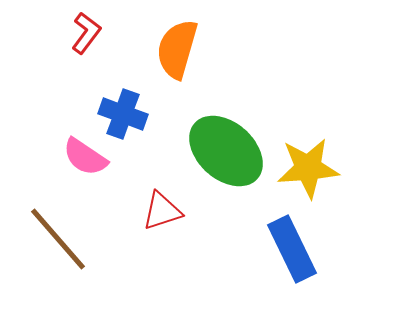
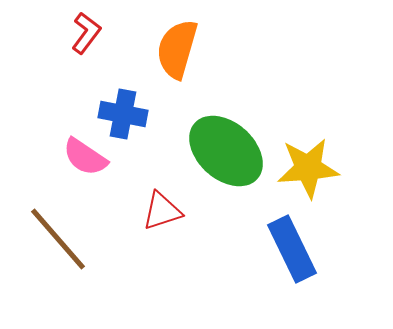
blue cross: rotated 9 degrees counterclockwise
